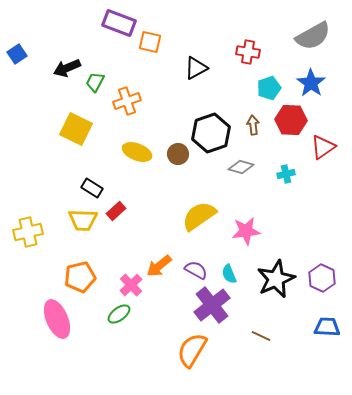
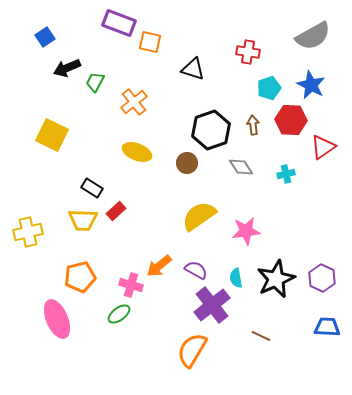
blue square: moved 28 px right, 17 px up
black triangle: moved 3 px left, 1 px down; rotated 45 degrees clockwise
blue star: moved 2 px down; rotated 8 degrees counterclockwise
orange cross: moved 7 px right, 1 px down; rotated 20 degrees counterclockwise
yellow square: moved 24 px left, 6 px down
black hexagon: moved 3 px up
brown circle: moved 9 px right, 9 px down
gray diamond: rotated 40 degrees clockwise
cyan semicircle: moved 7 px right, 4 px down; rotated 12 degrees clockwise
pink cross: rotated 30 degrees counterclockwise
